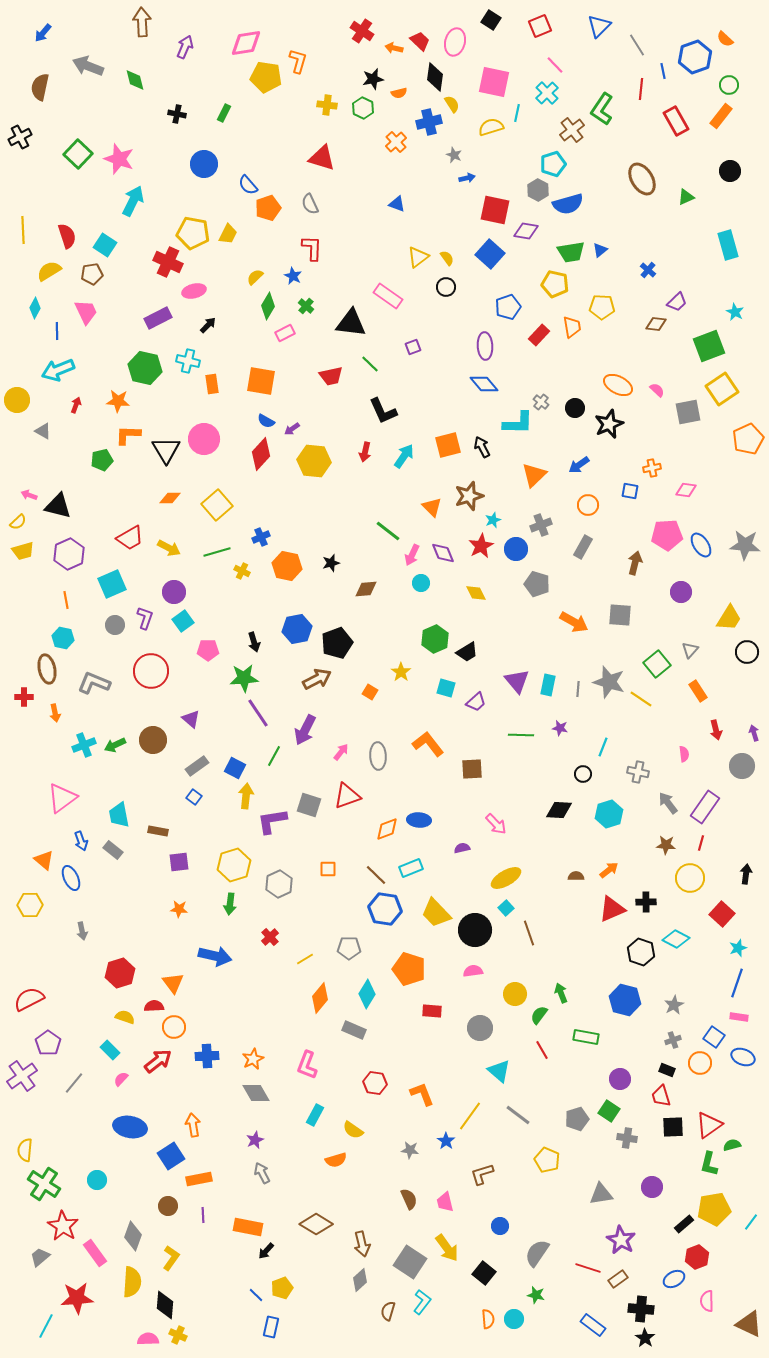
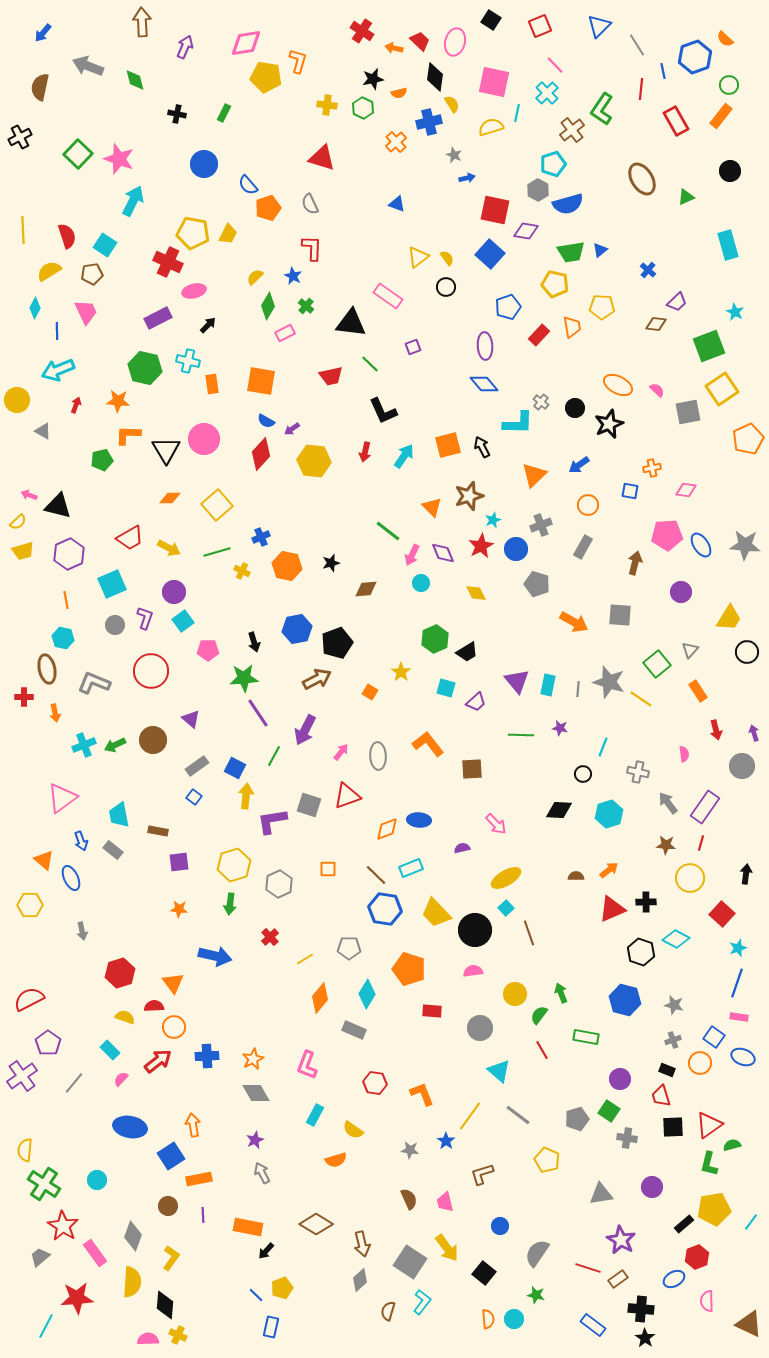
gray star at (674, 1005): rotated 30 degrees counterclockwise
